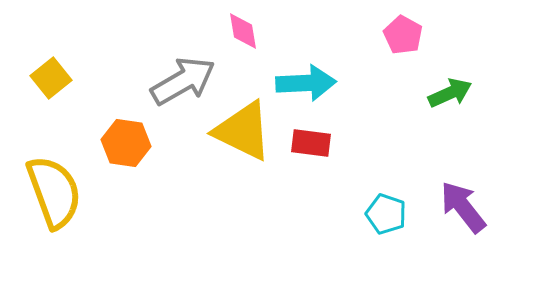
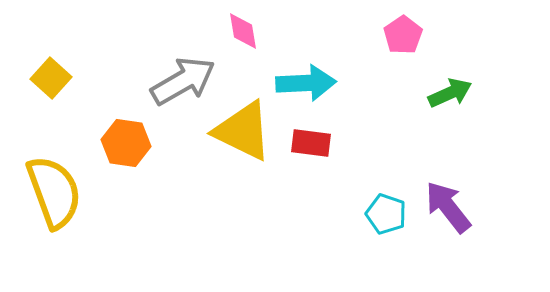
pink pentagon: rotated 9 degrees clockwise
yellow square: rotated 9 degrees counterclockwise
purple arrow: moved 15 px left
